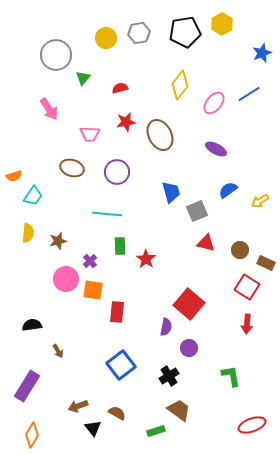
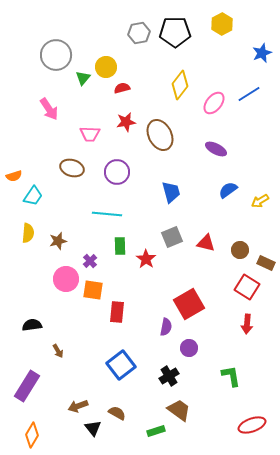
black pentagon at (185, 32): moved 10 px left; rotated 8 degrees clockwise
yellow circle at (106, 38): moved 29 px down
red semicircle at (120, 88): moved 2 px right
gray square at (197, 211): moved 25 px left, 26 px down
red square at (189, 304): rotated 20 degrees clockwise
